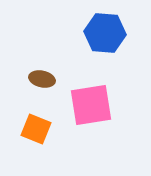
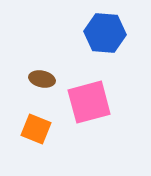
pink square: moved 2 px left, 3 px up; rotated 6 degrees counterclockwise
